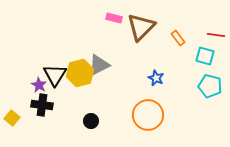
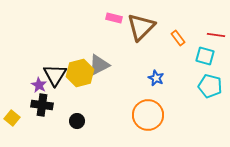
black circle: moved 14 px left
